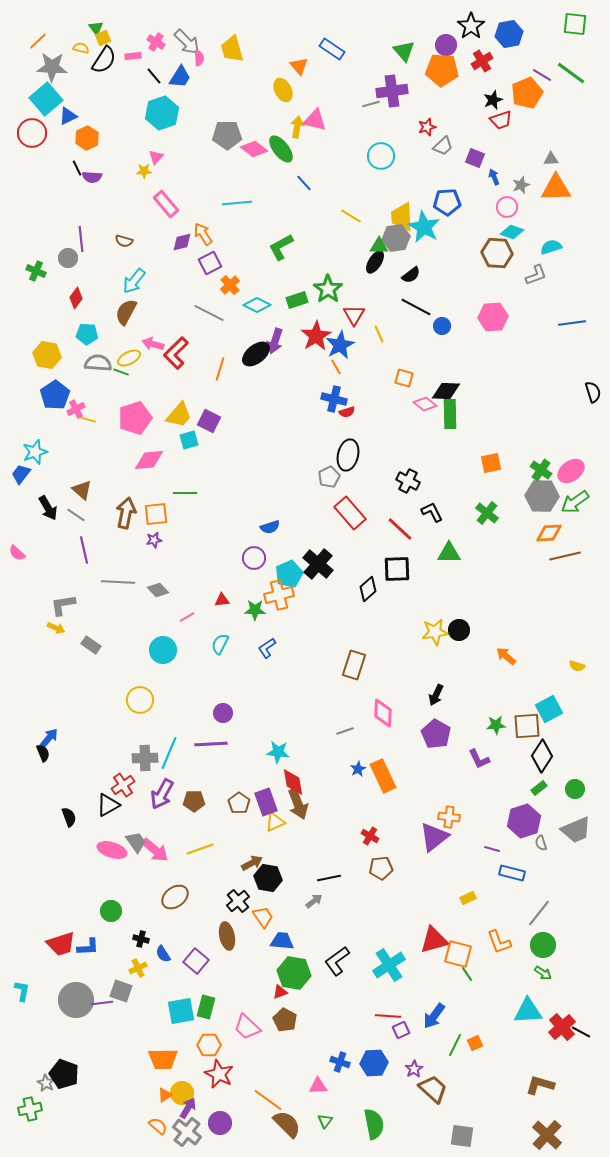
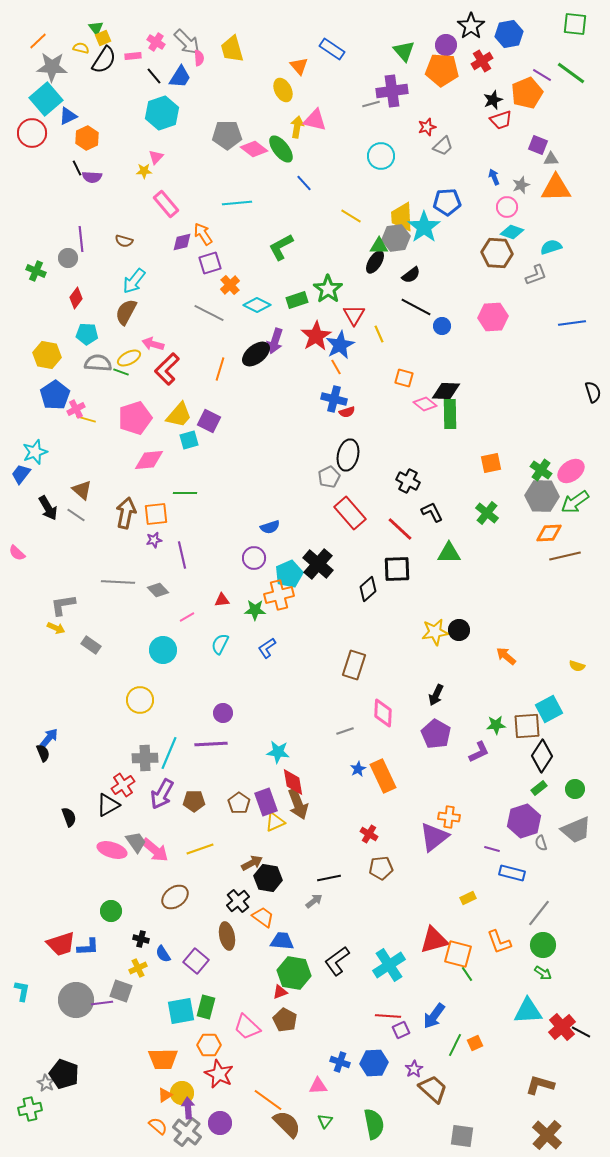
purple square at (475, 158): moved 63 px right, 13 px up
cyan star at (424, 227): rotated 8 degrees clockwise
purple square at (210, 263): rotated 10 degrees clockwise
red L-shape at (176, 353): moved 9 px left, 16 px down
purple line at (84, 550): moved 98 px right, 5 px down
purple L-shape at (479, 759): moved 7 px up; rotated 90 degrees counterclockwise
red cross at (370, 836): moved 1 px left, 2 px up
orange trapezoid at (263, 917): rotated 20 degrees counterclockwise
purple arrow at (188, 1108): rotated 35 degrees counterclockwise
